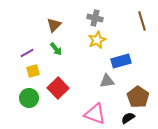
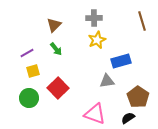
gray cross: moved 1 px left; rotated 14 degrees counterclockwise
